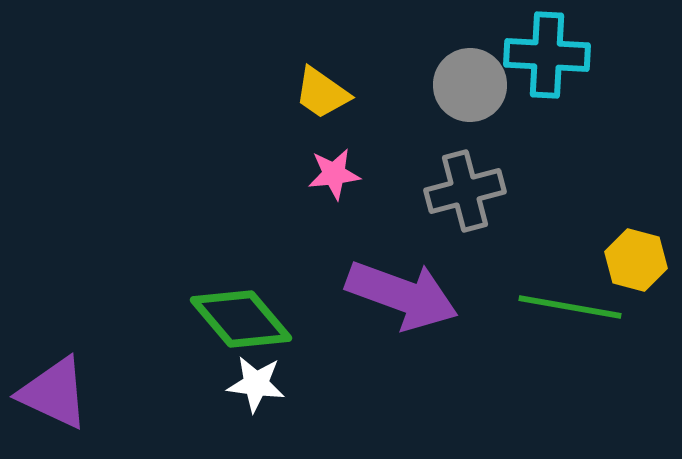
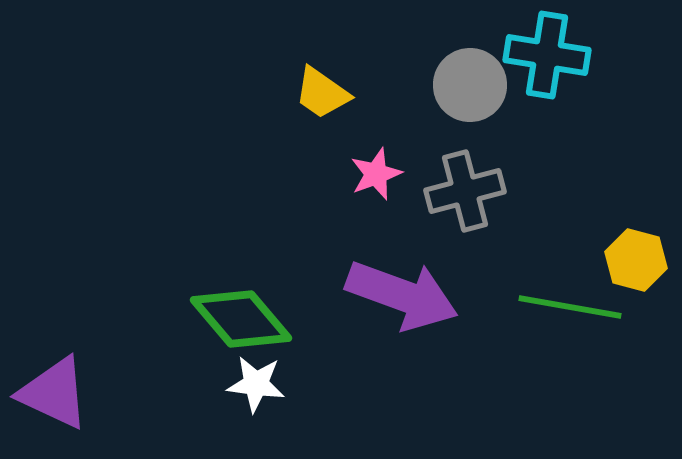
cyan cross: rotated 6 degrees clockwise
pink star: moved 42 px right; rotated 14 degrees counterclockwise
